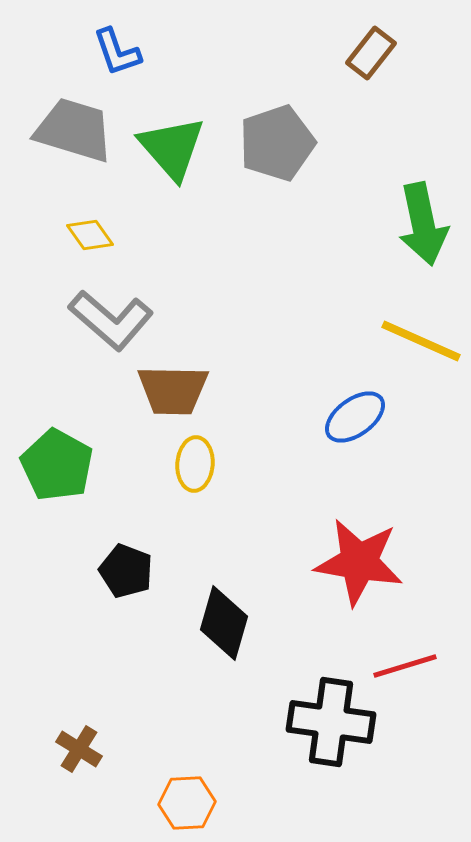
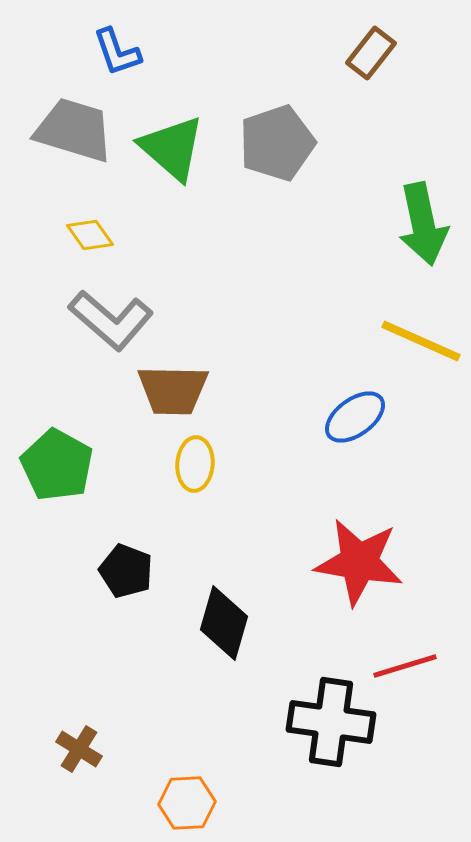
green triangle: rotated 8 degrees counterclockwise
